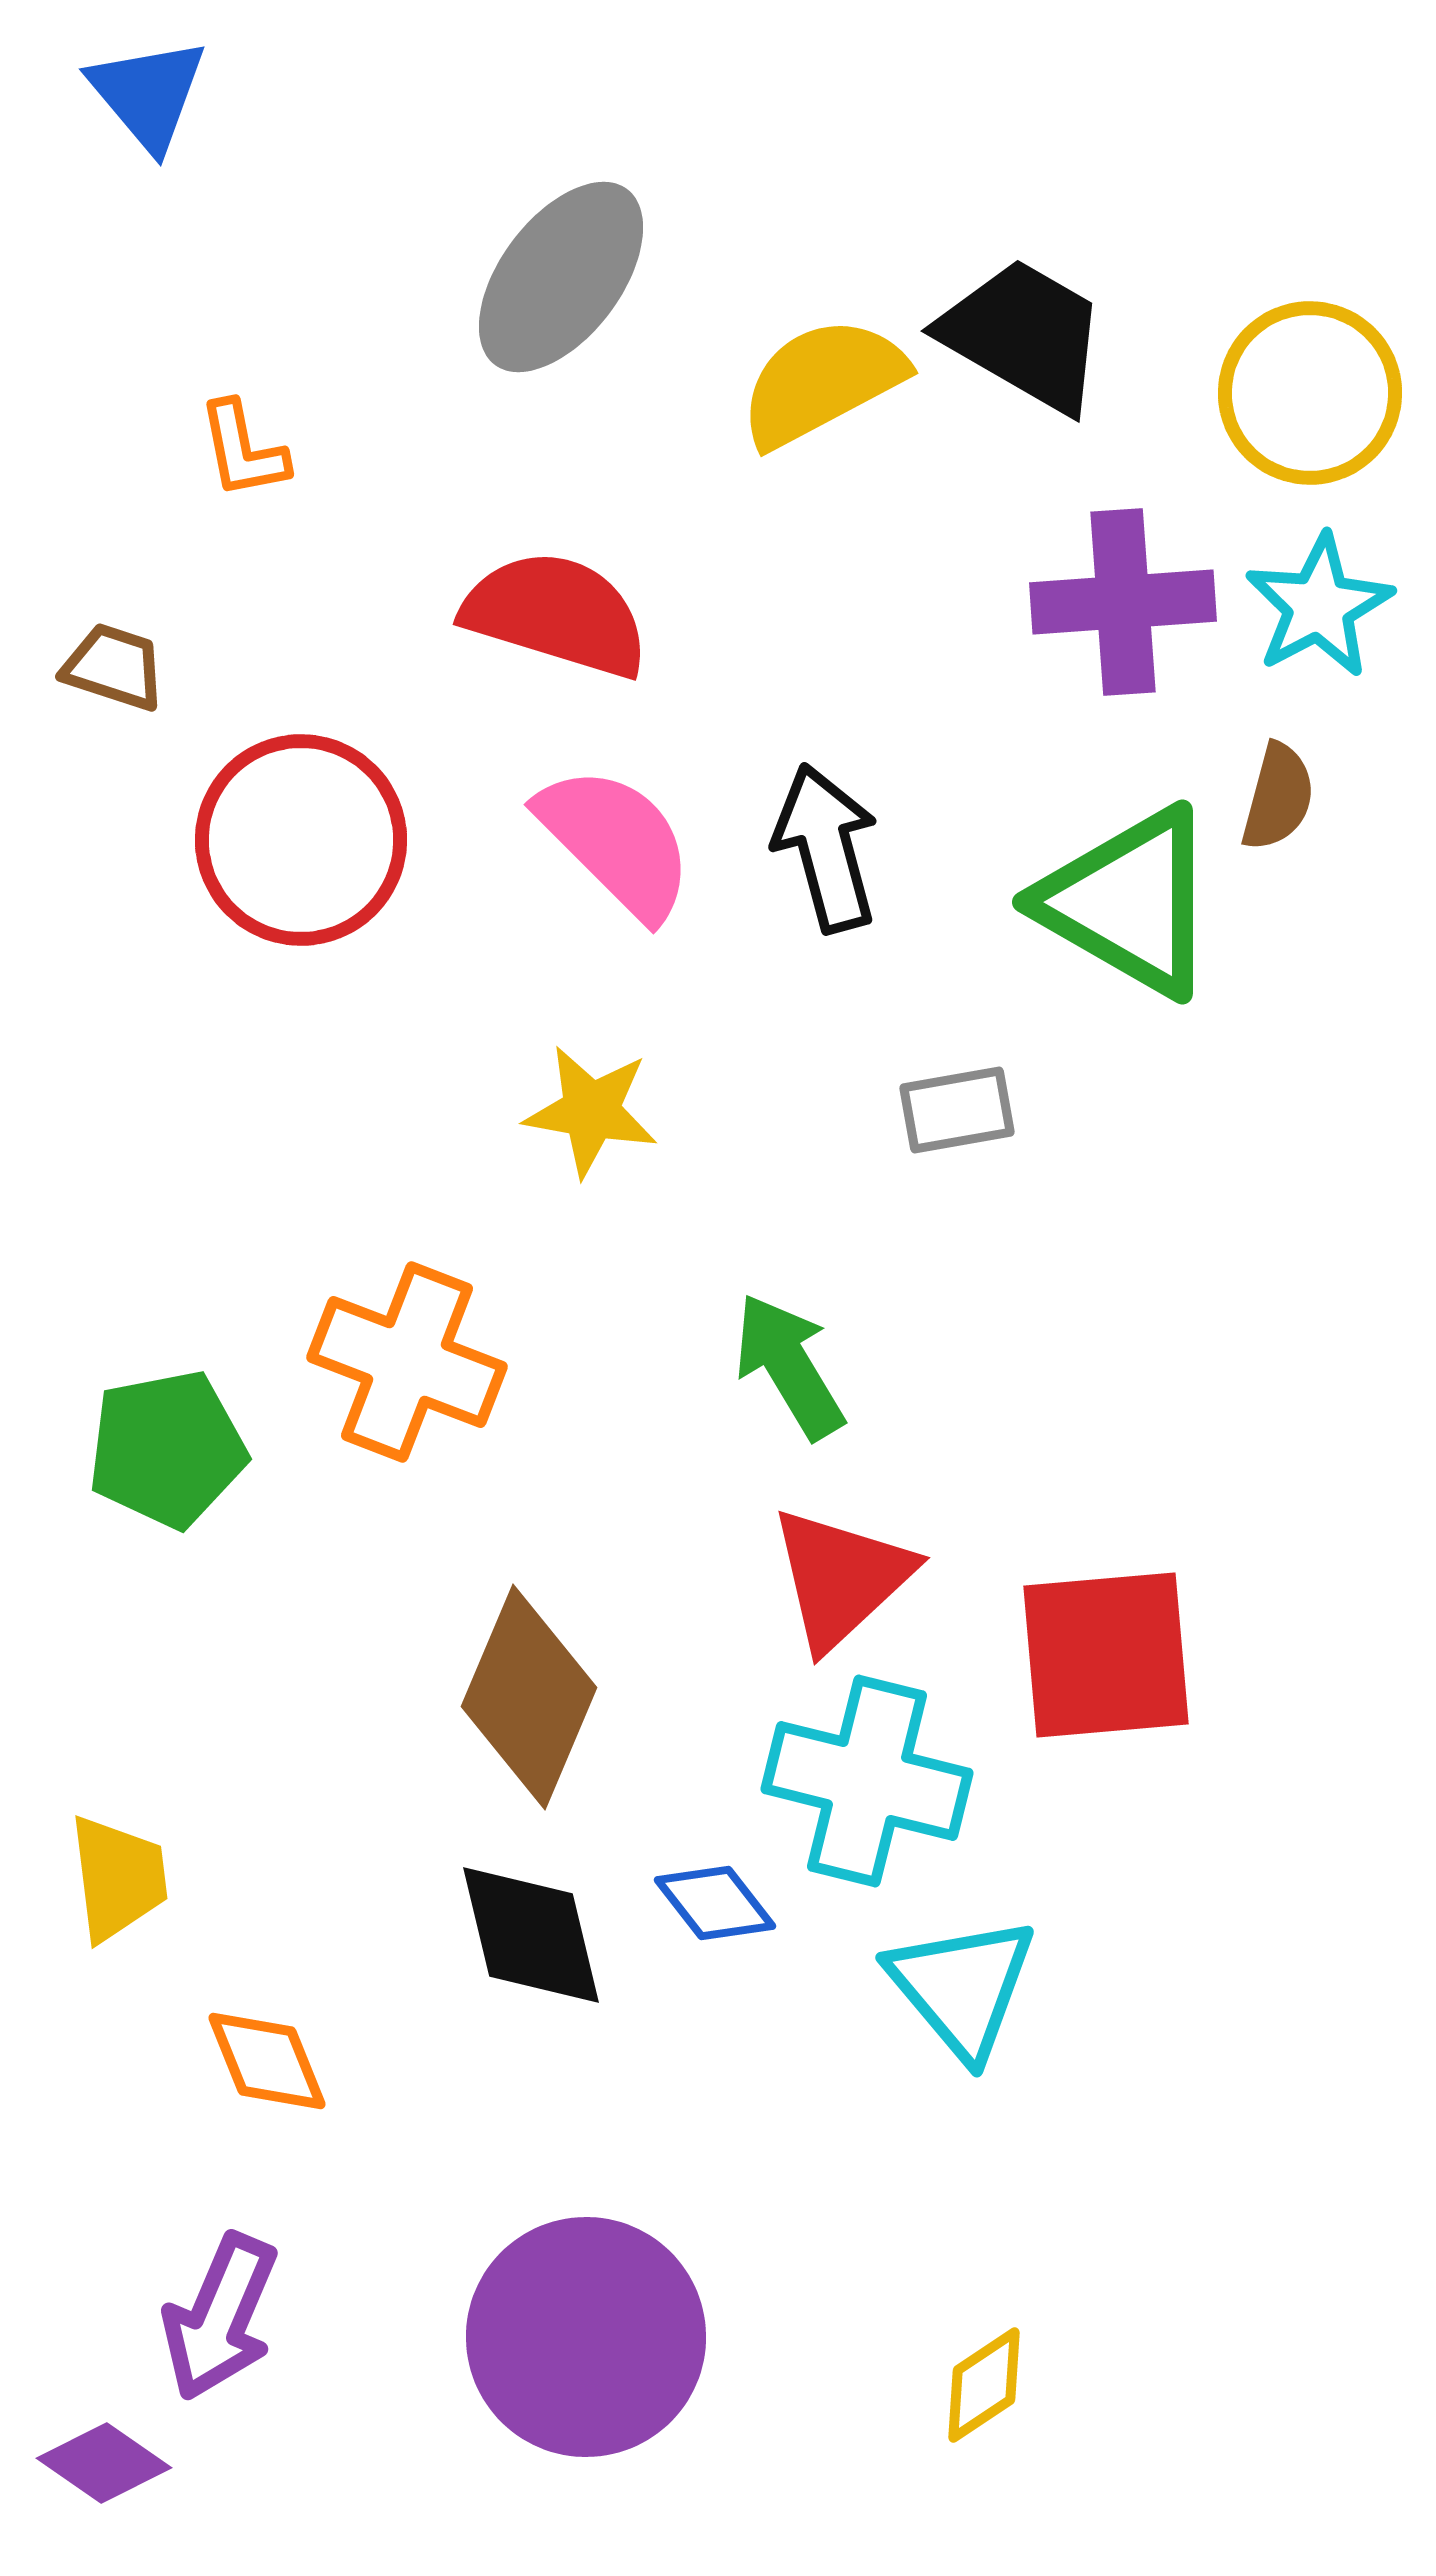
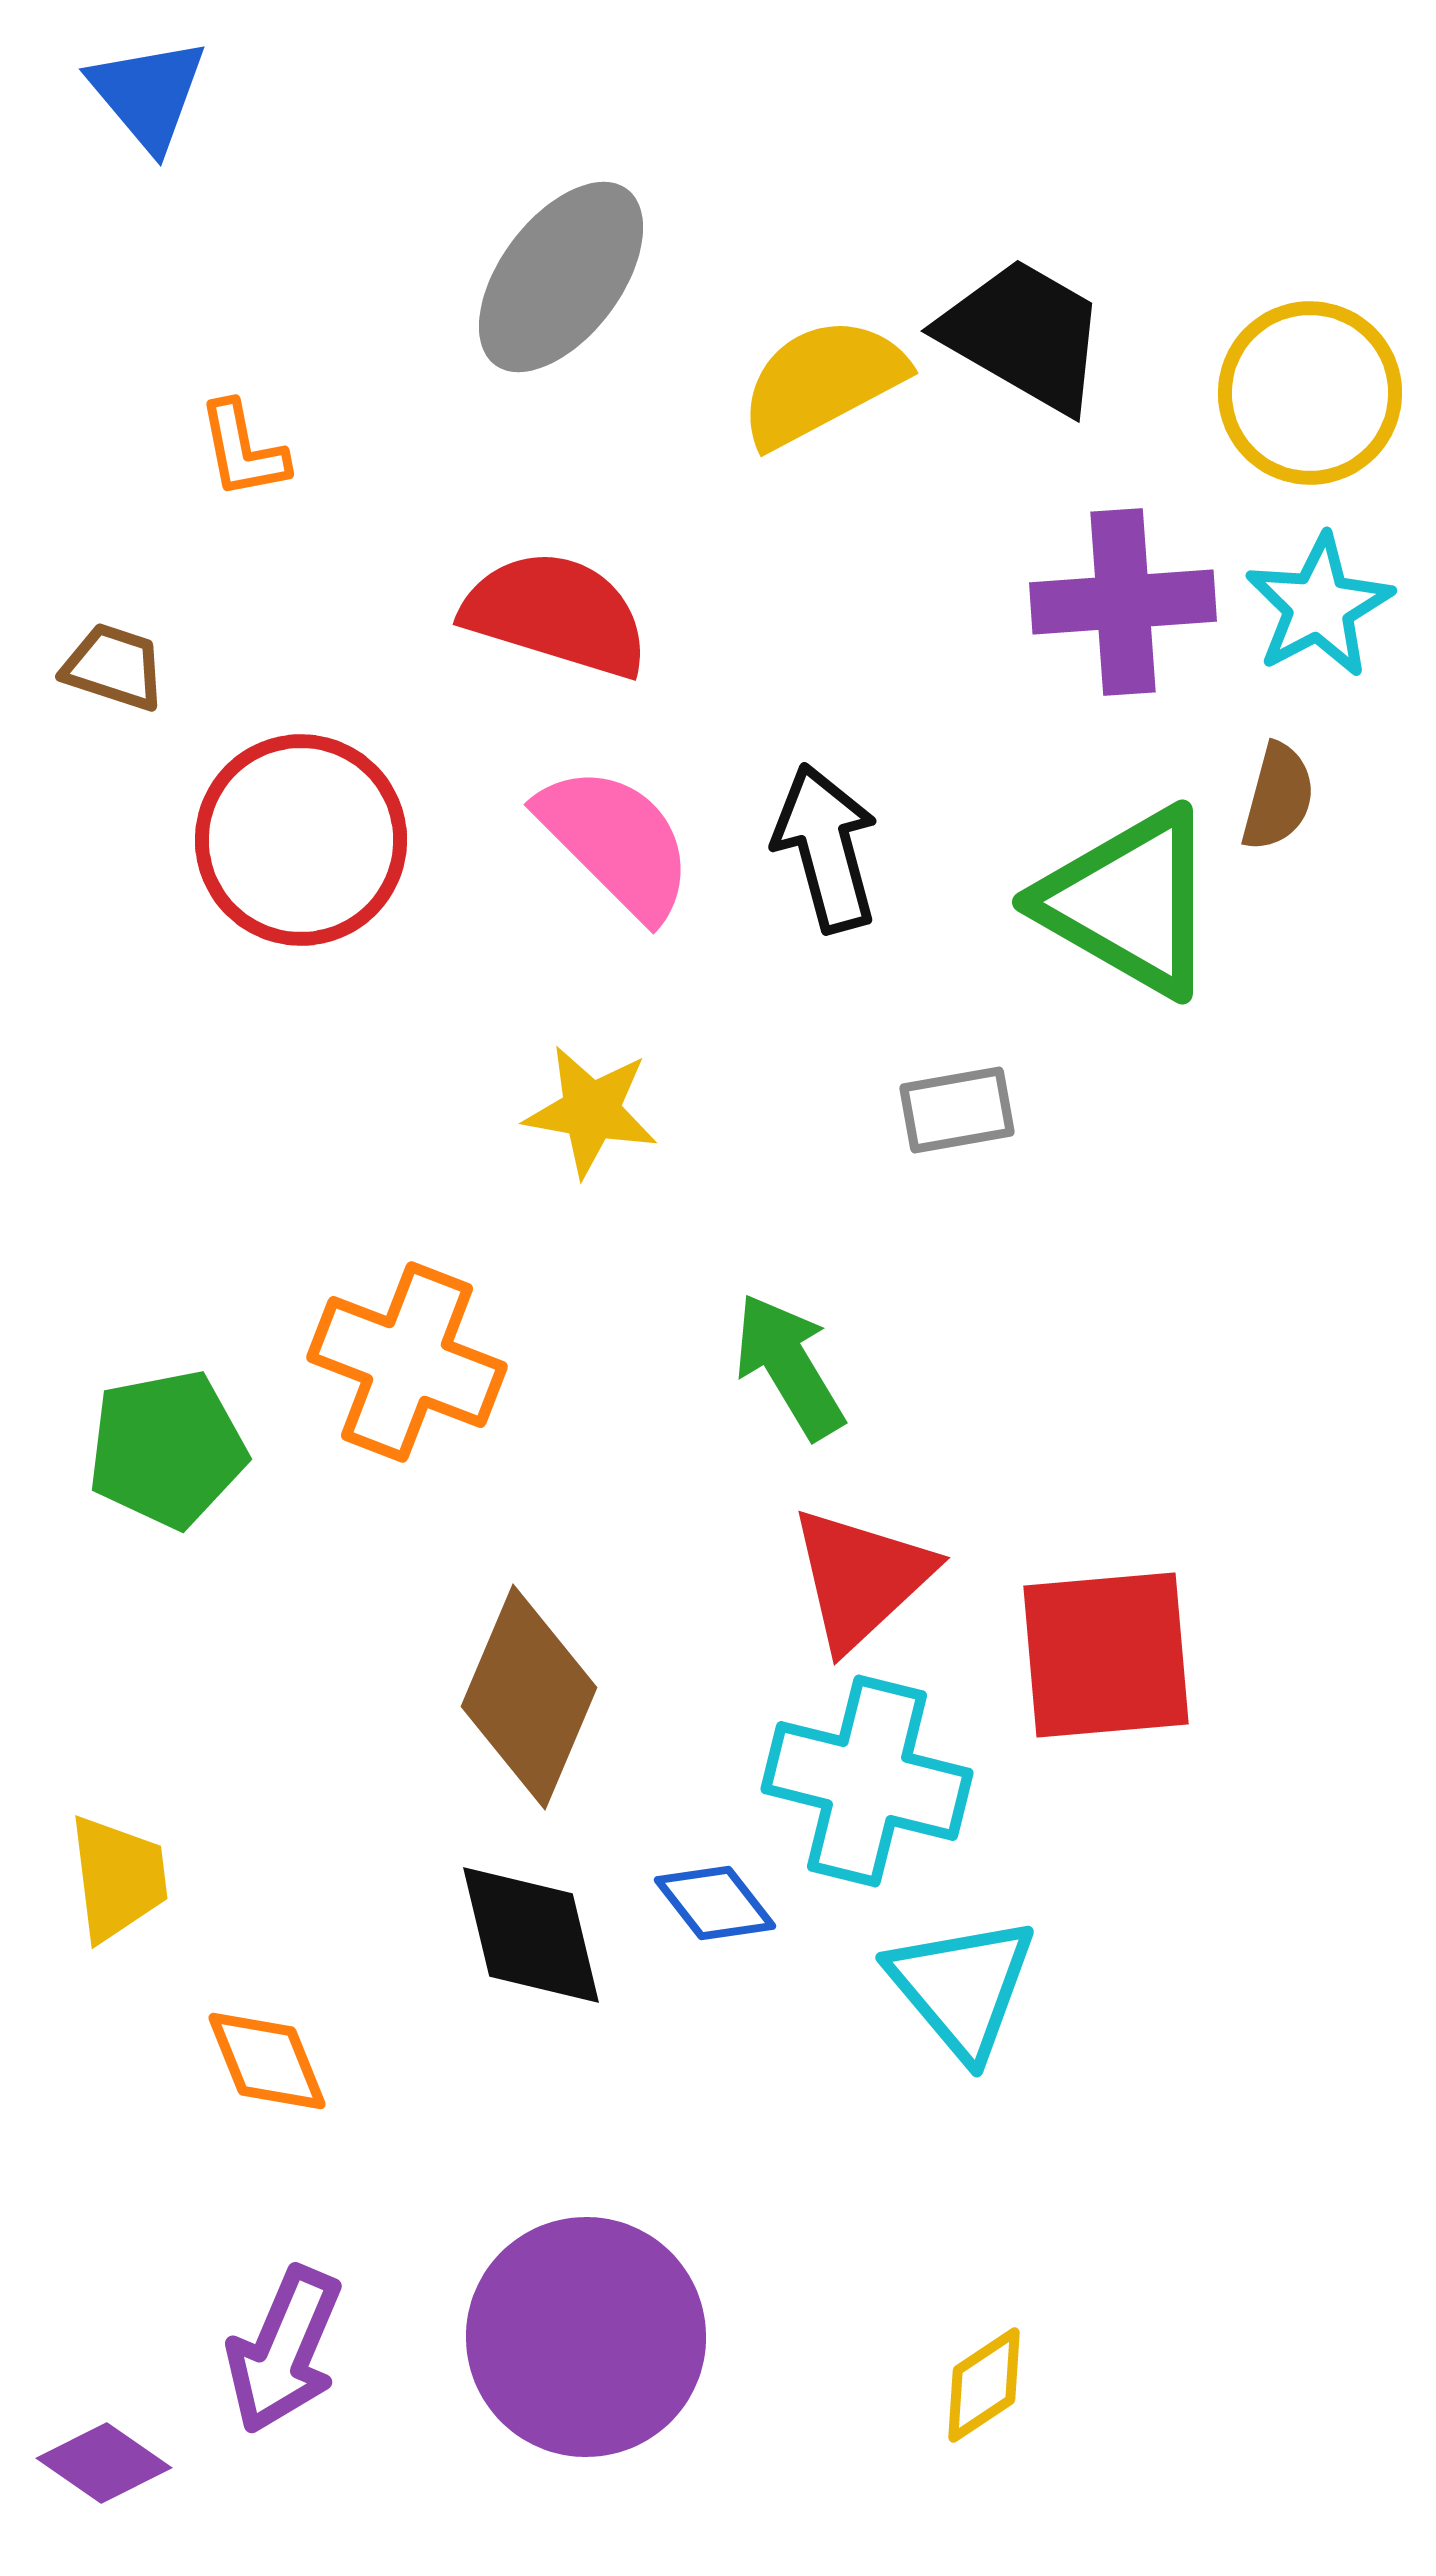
red triangle: moved 20 px right
purple arrow: moved 64 px right, 33 px down
